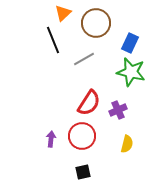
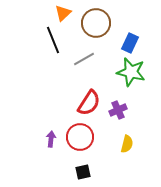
red circle: moved 2 px left, 1 px down
